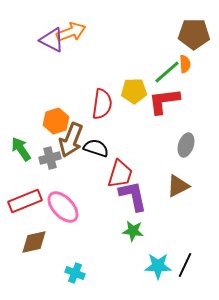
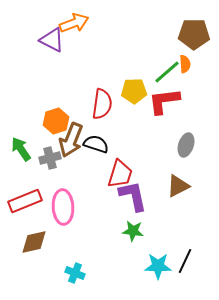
orange arrow: moved 3 px right, 9 px up
black semicircle: moved 4 px up
pink ellipse: rotated 40 degrees clockwise
black line: moved 4 px up
